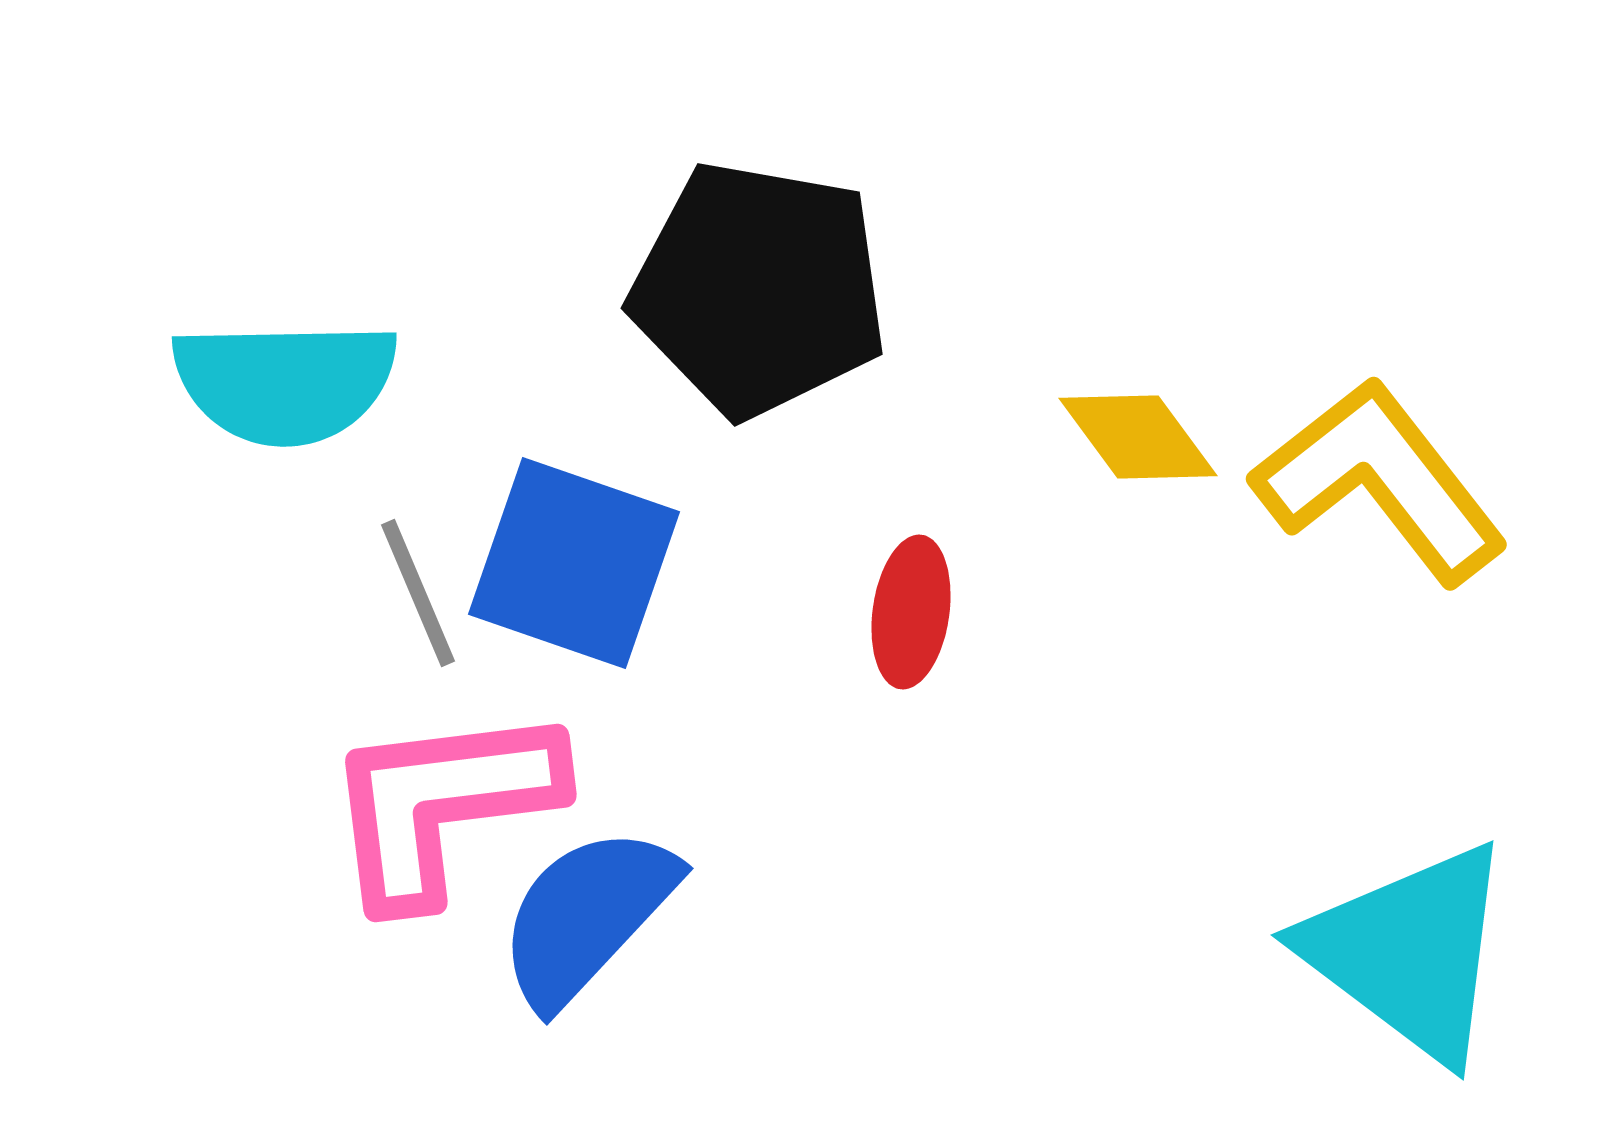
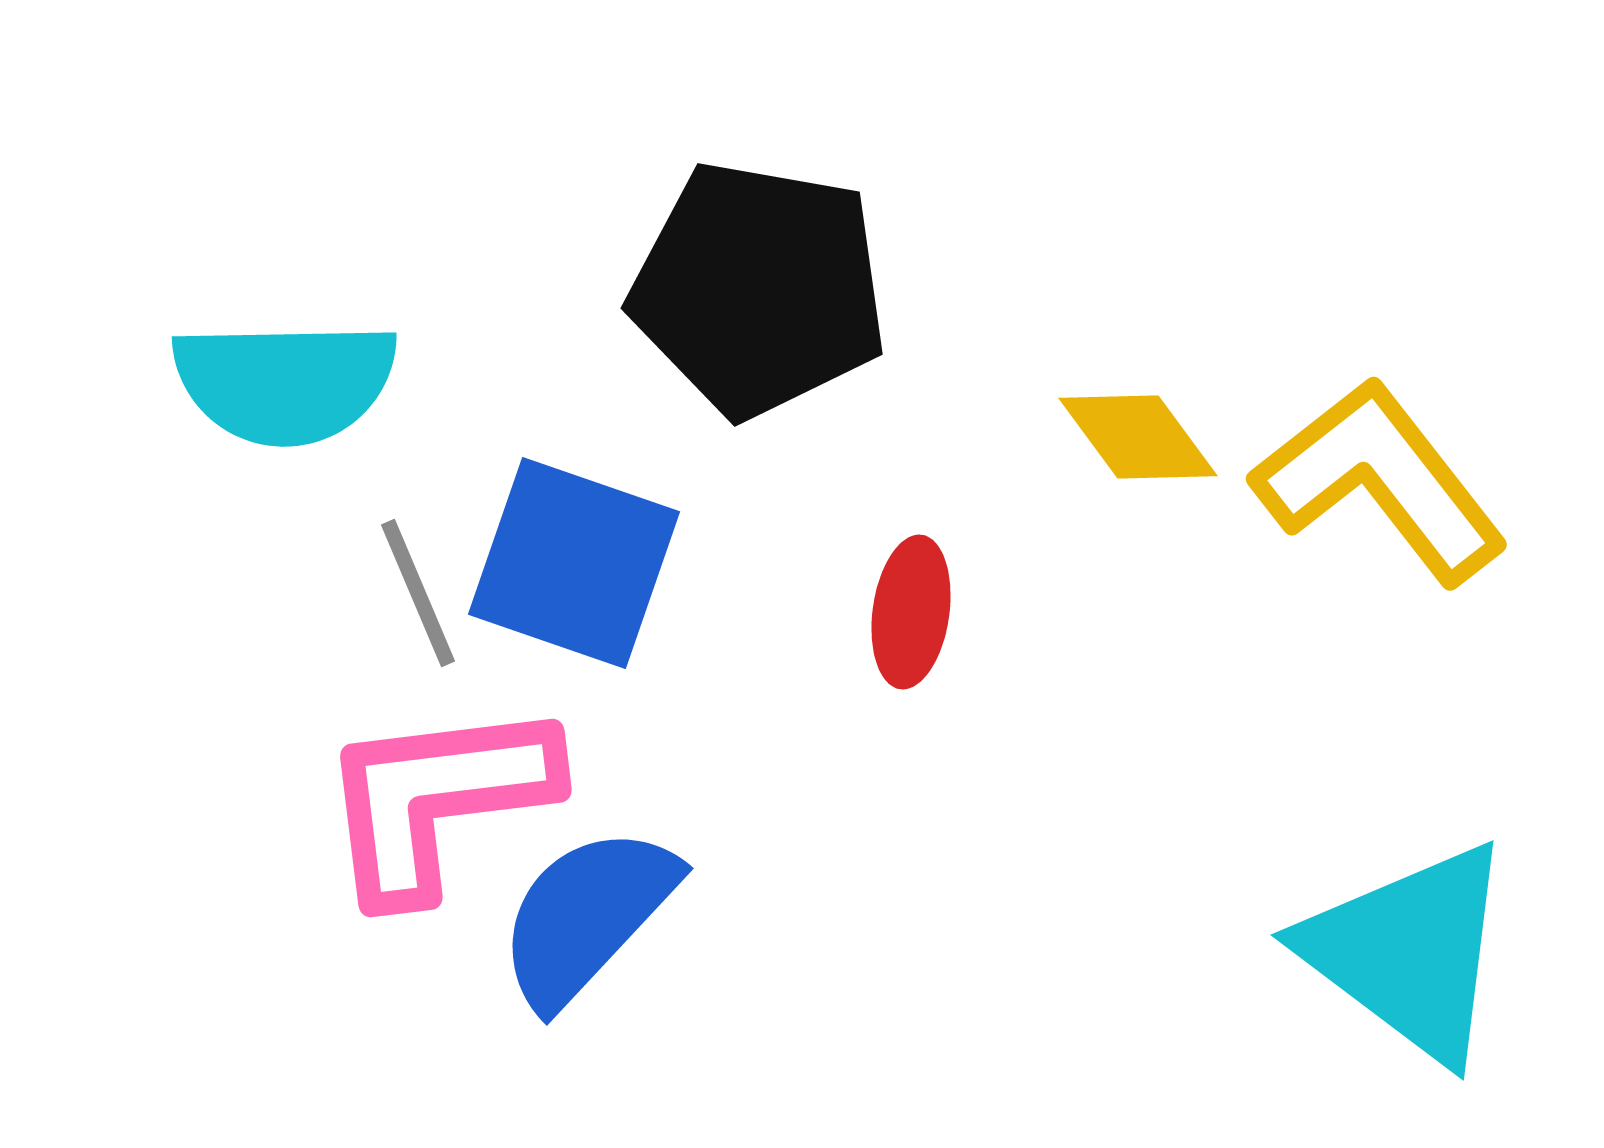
pink L-shape: moved 5 px left, 5 px up
